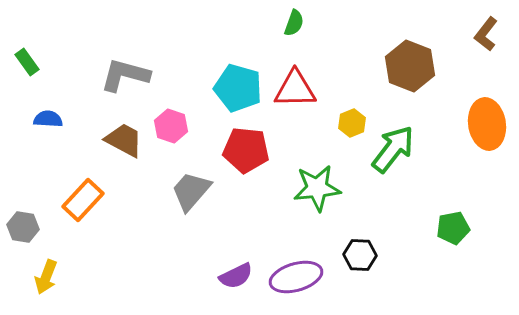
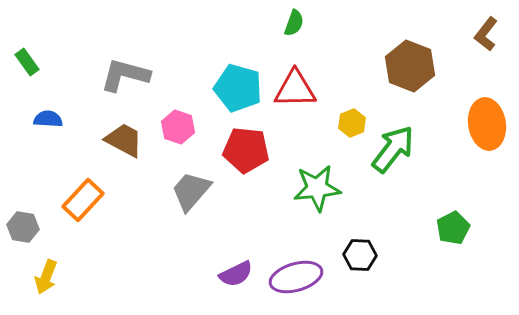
pink hexagon: moved 7 px right, 1 px down
green pentagon: rotated 16 degrees counterclockwise
purple semicircle: moved 2 px up
